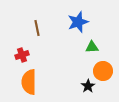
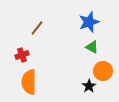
blue star: moved 11 px right
brown line: rotated 49 degrees clockwise
green triangle: rotated 32 degrees clockwise
black star: moved 1 px right
